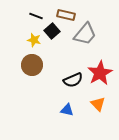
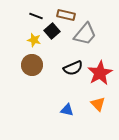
black semicircle: moved 12 px up
